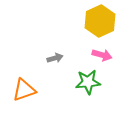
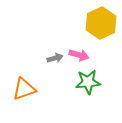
yellow hexagon: moved 1 px right, 2 px down
pink arrow: moved 23 px left
orange triangle: moved 1 px up
